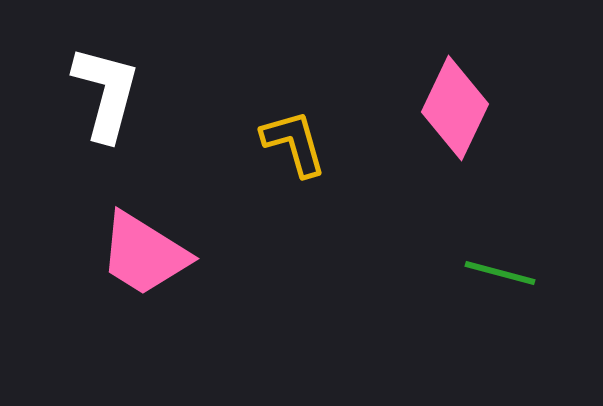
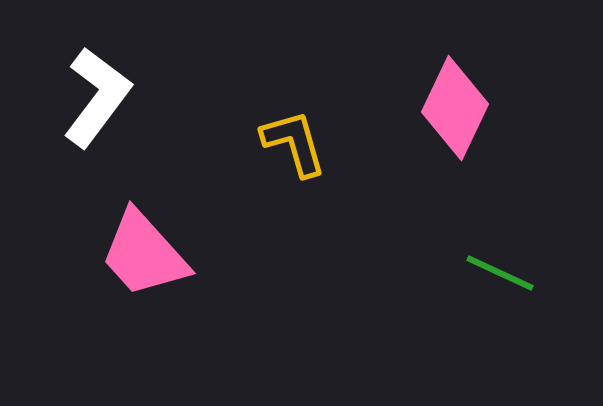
white L-shape: moved 9 px left, 4 px down; rotated 22 degrees clockwise
pink trapezoid: rotated 16 degrees clockwise
green line: rotated 10 degrees clockwise
